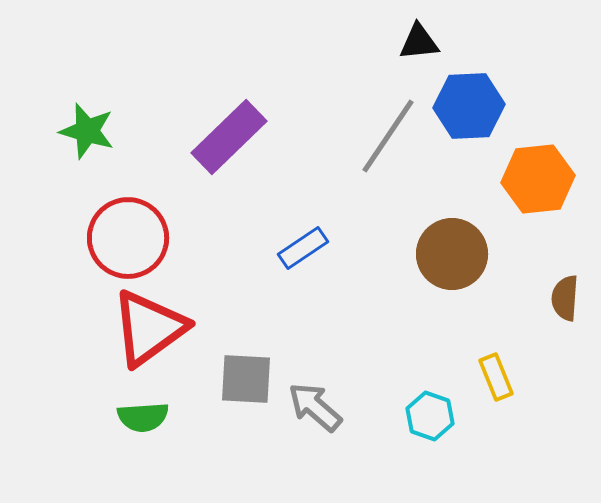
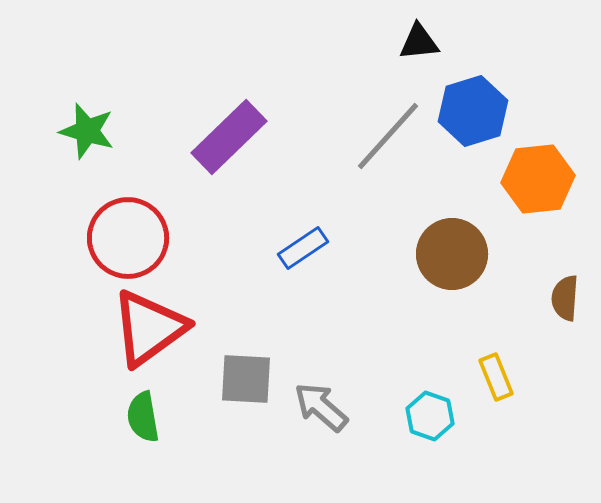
blue hexagon: moved 4 px right, 5 px down; rotated 14 degrees counterclockwise
gray line: rotated 8 degrees clockwise
gray arrow: moved 6 px right
green semicircle: rotated 84 degrees clockwise
